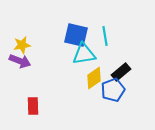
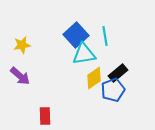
blue square: rotated 35 degrees clockwise
purple arrow: moved 15 px down; rotated 20 degrees clockwise
black rectangle: moved 3 px left, 1 px down
red rectangle: moved 12 px right, 10 px down
